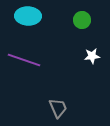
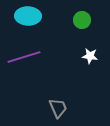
white star: moved 2 px left; rotated 14 degrees clockwise
purple line: moved 3 px up; rotated 36 degrees counterclockwise
